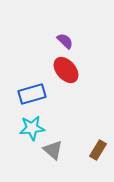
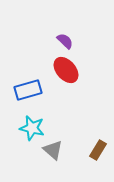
blue rectangle: moved 4 px left, 4 px up
cyan star: rotated 20 degrees clockwise
